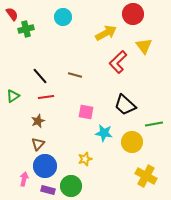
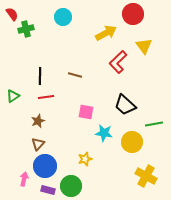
black line: rotated 42 degrees clockwise
